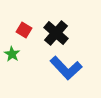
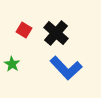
green star: moved 10 px down
